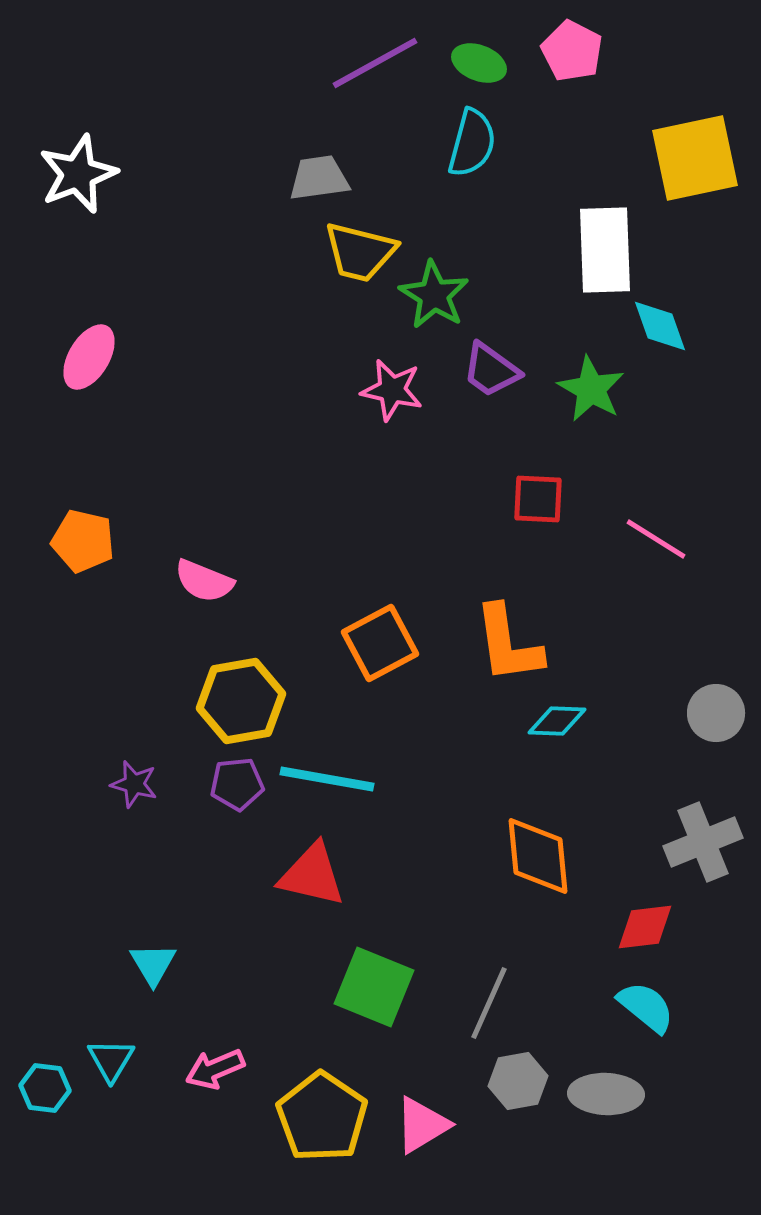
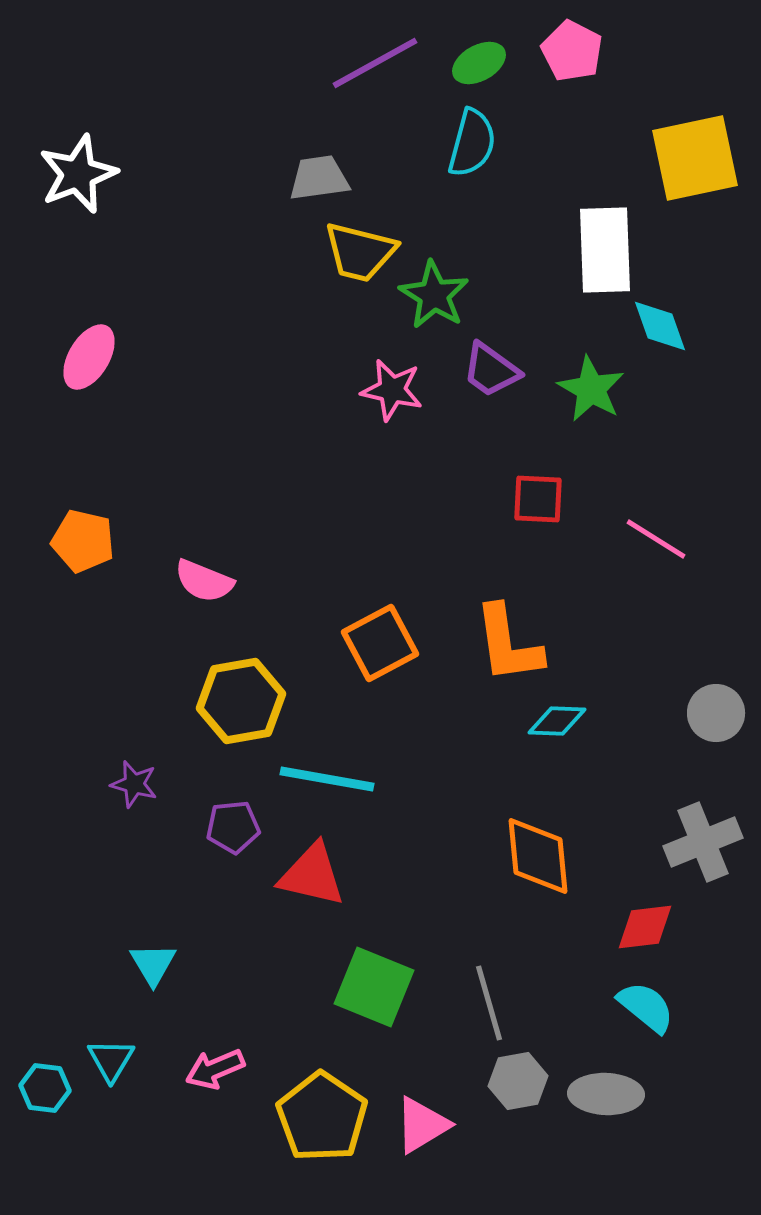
green ellipse at (479, 63): rotated 50 degrees counterclockwise
purple pentagon at (237, 784): moved 4 px left, 43 px down
gray line at (489, 1003): rotated 40 degrees counterclockwise
